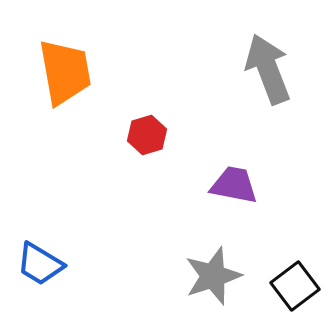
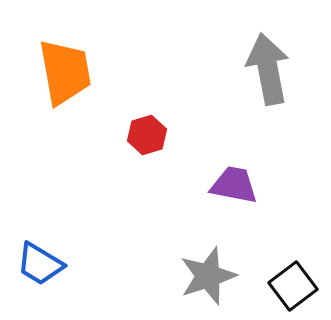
gray arrow: rotated 10 degrees clockwise
gray star: moved 5 px left
black square: moved 2 px left
